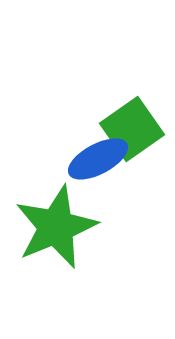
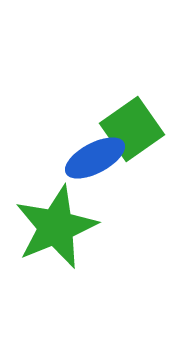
blue ellipse: moved 3 px left, 1 px up
